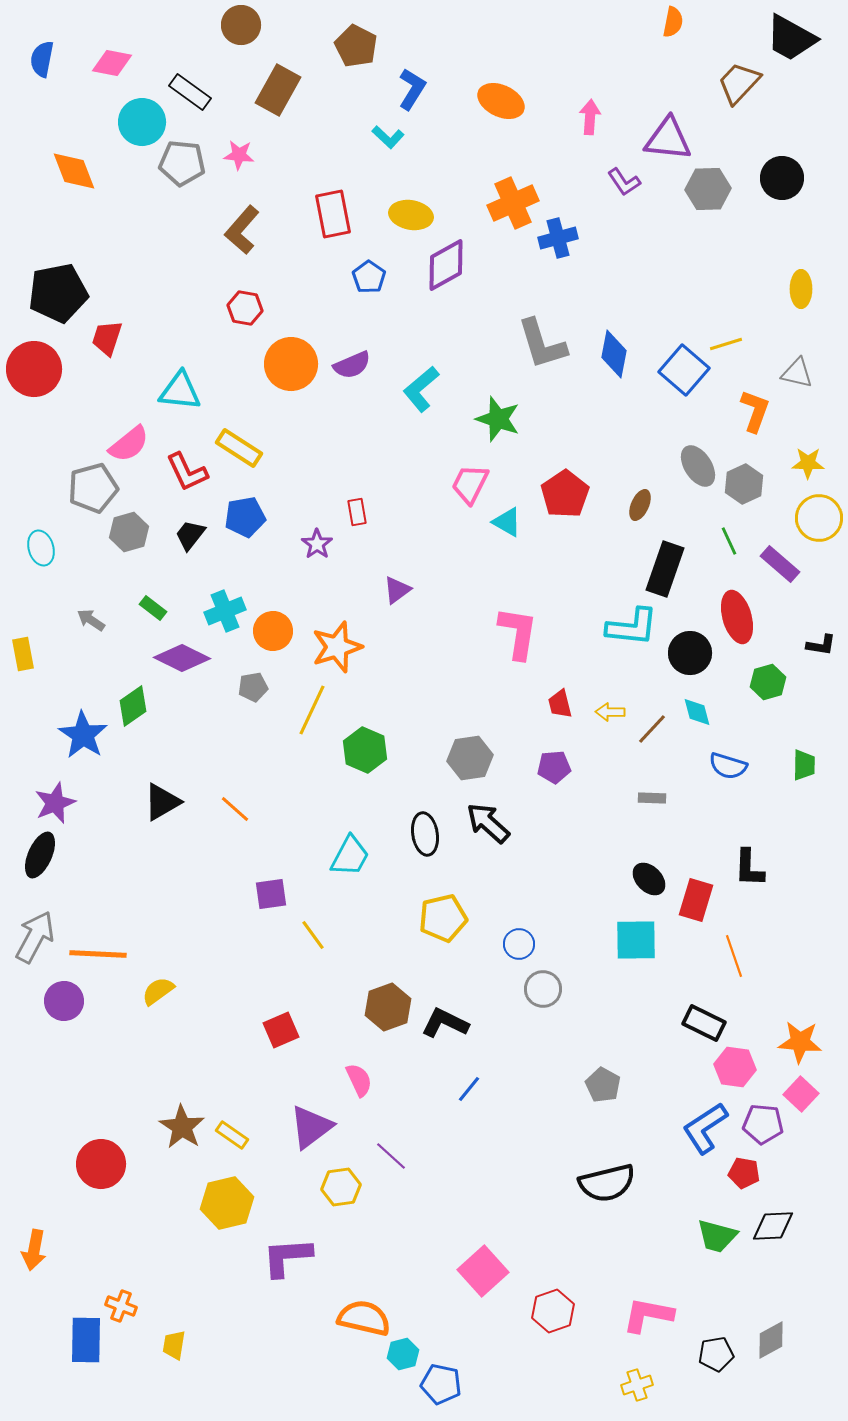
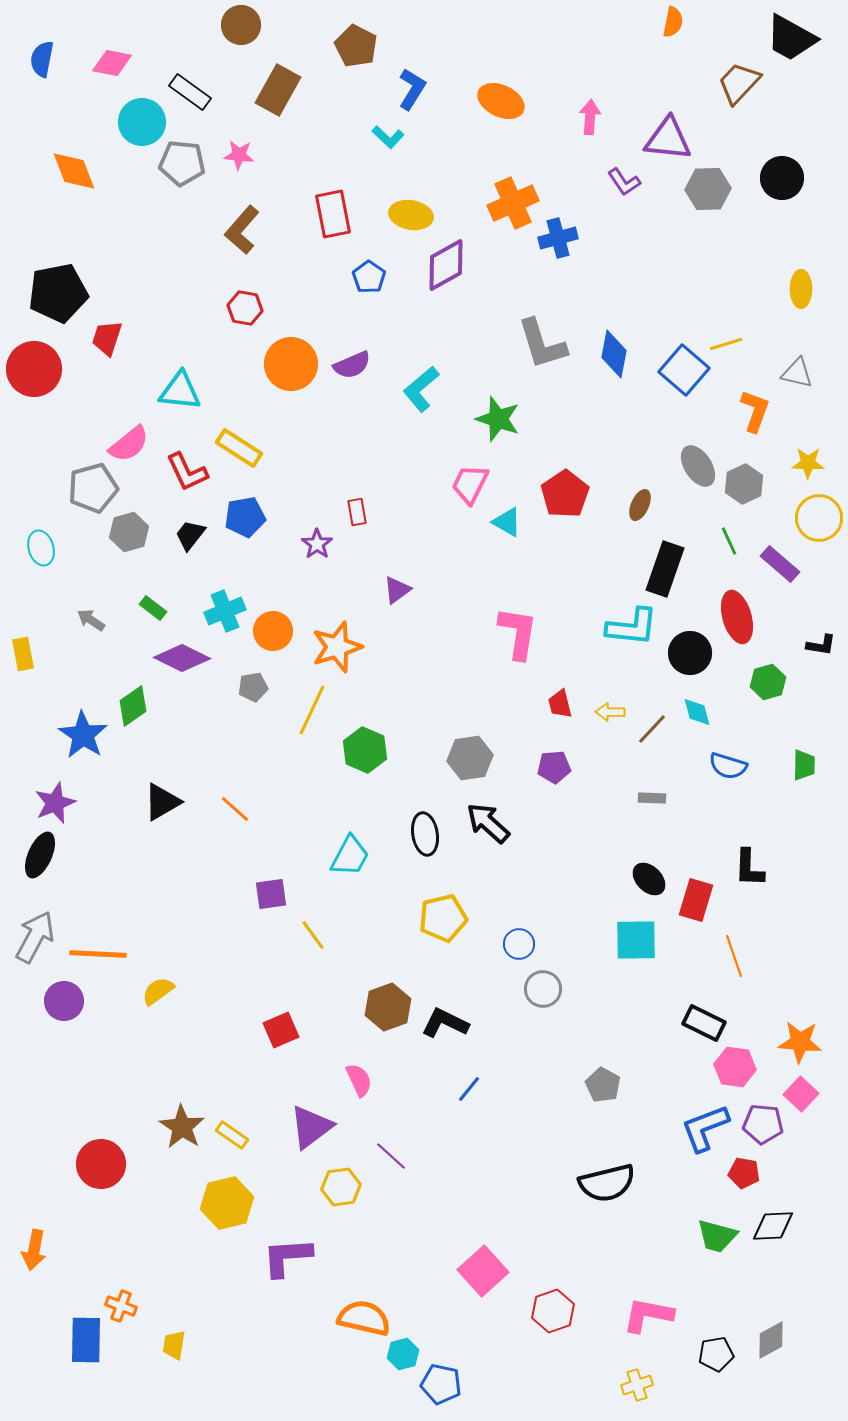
blue L-shape at (705, 1128): rotated 12 degrees clockwise
